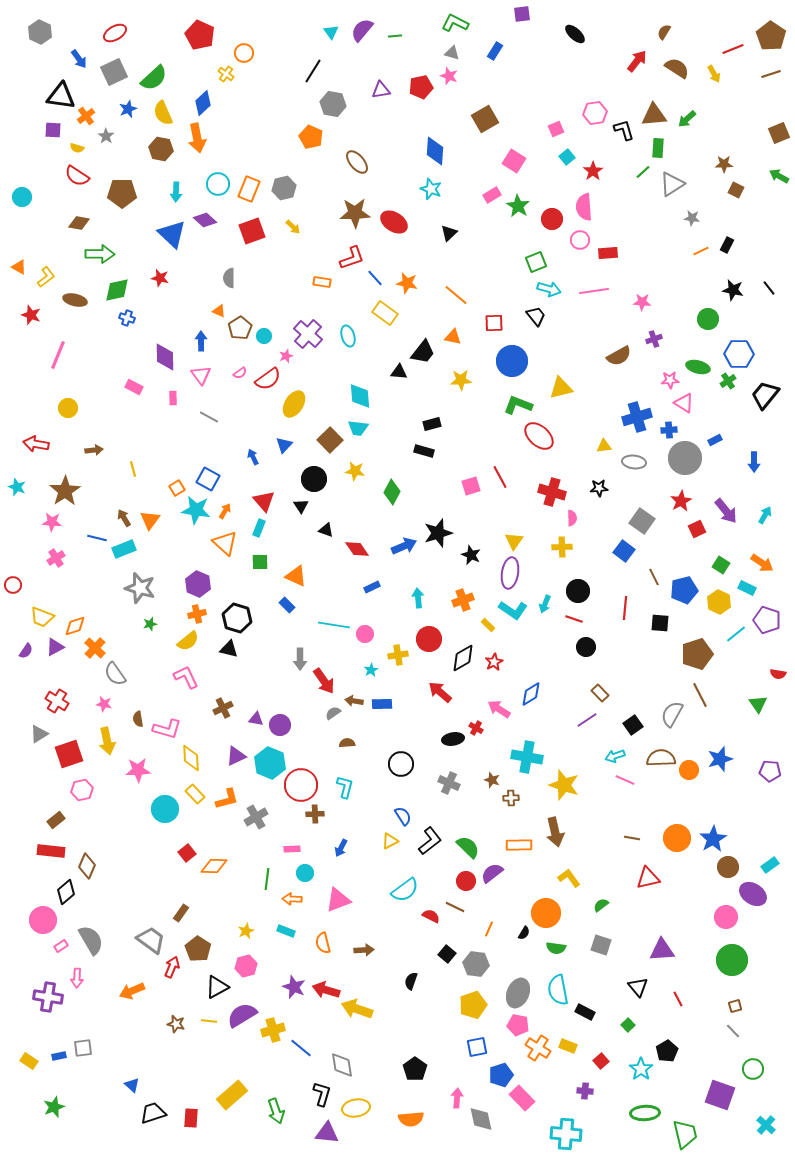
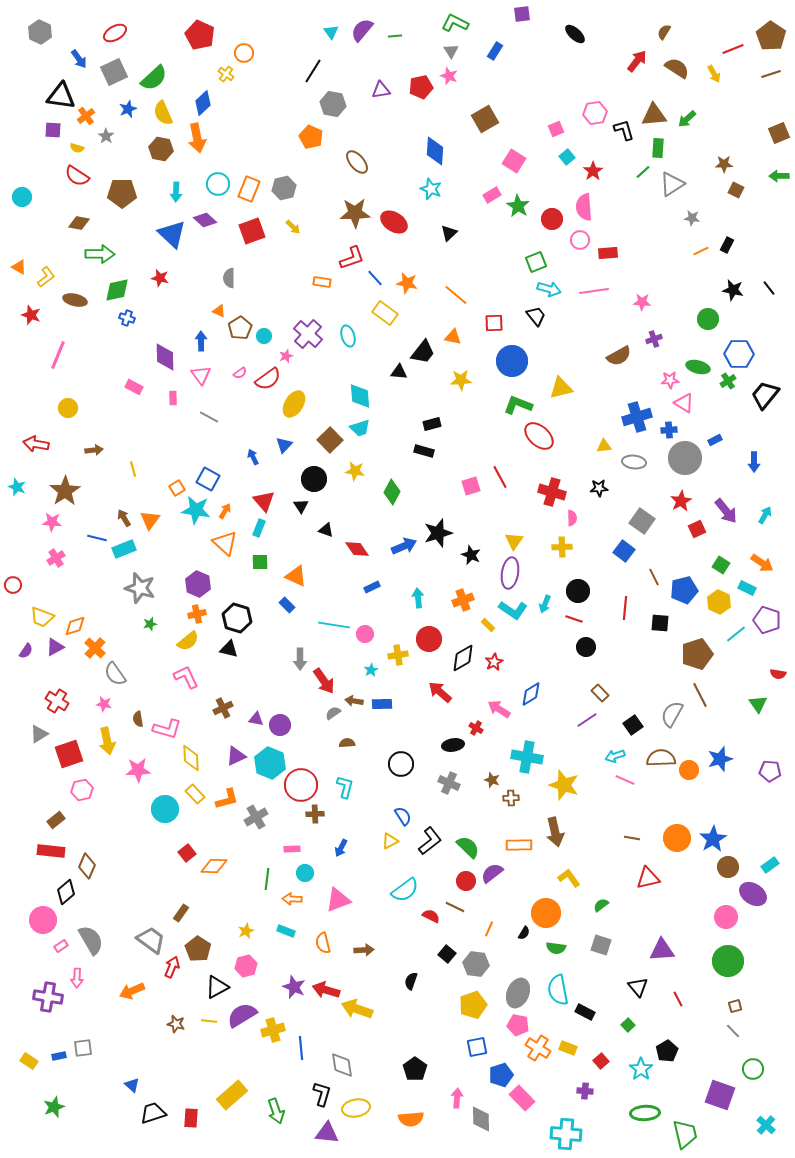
gray triangle at (452, 53): moved 1 px left, 2 px up; rotated 42 degrees clockwise
green arrow at (779, 176): rotated 30 degrees counterclockwise
cyan trapezoid at (358, 428): moved 2 px right; rotated 25 degrees counterclockwise
black ellipse at (453, 739): moved 6 px down
green circle at (732, 960): moved 4 px left, 1 px down
yellow rectangle at (568, 1046): moved 2 px down
blue line at (301, 1048): rotated 45 degrees clockwise
gray diamond at (481, 1119): rotated 12 degrees clockwise
